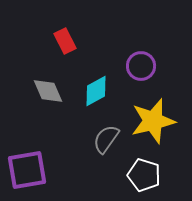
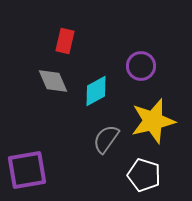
red rectangle: rotated 40 degrees clockwise
gray diamond: moved 5 px right, 10 px up
